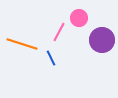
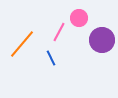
orange line: rotated 68 degrees counterclockwise
